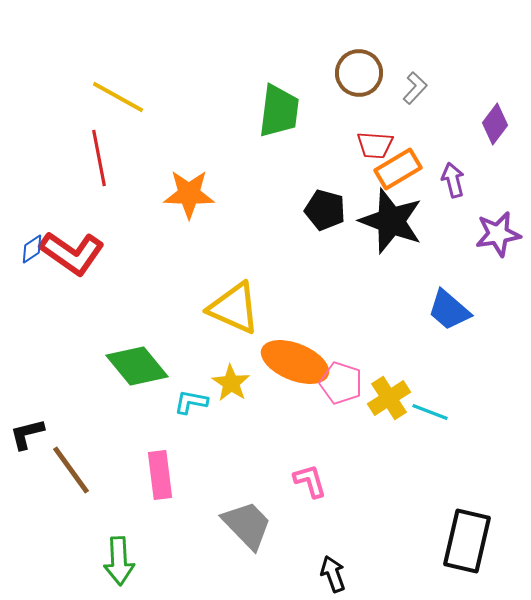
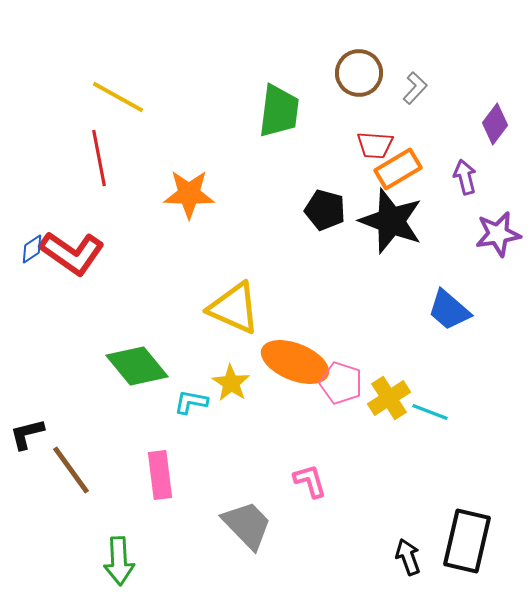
purple arrow: moved 12 px right, 3 px up
black arrow: moved 75 px right, 17 px up
